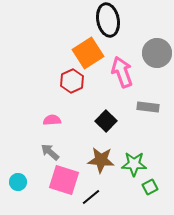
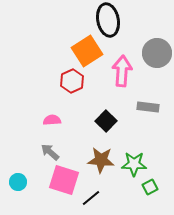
orange square: moved 1 px left, 2 px up
pink arrow: moved 1 px up; rotated 24 degrees clockwise
black line: moved 1 px down
